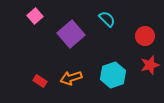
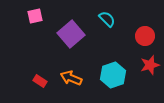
pink square: rotated 28 degrees clockwise
orange arrow: rotated 40 degrees clockwise
